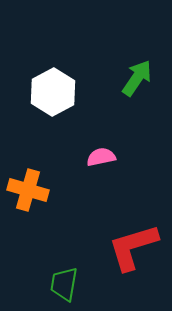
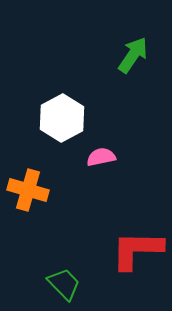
green arrow: moved 4 px left, 23 px up
white hexagon: moved 9 px right, 26 px down
red L-shape: moved 4 px right, 3 px down; rotated 18 degrees clockwise
green trapezoid: rotated 126 degrees clockwise
